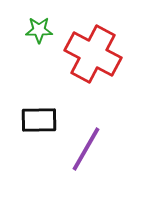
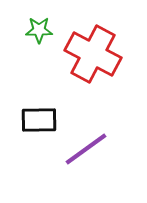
purple line: rotated 24 degrees clockwise
